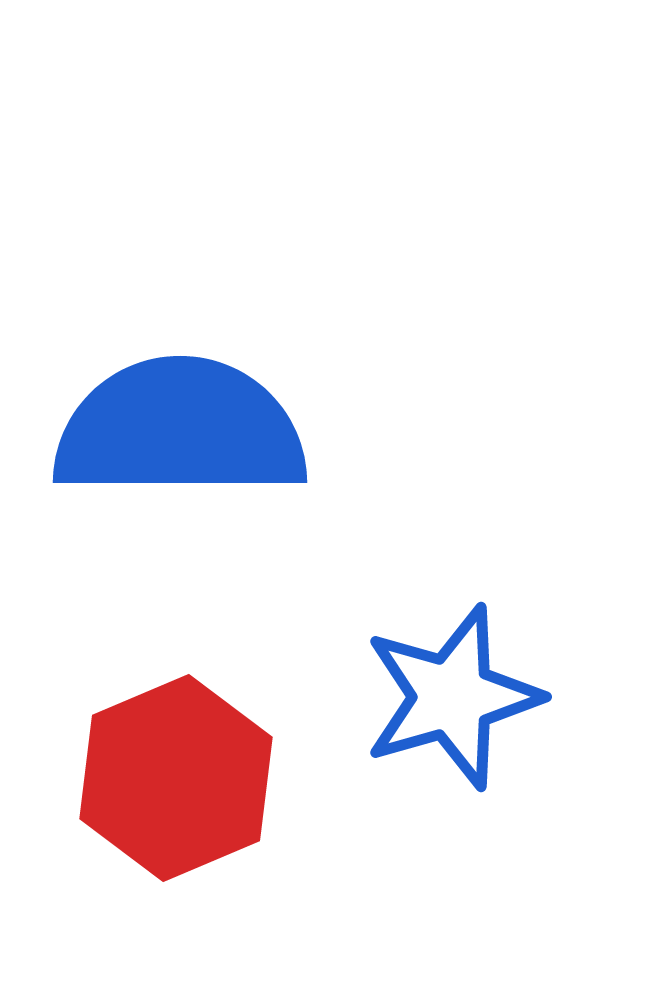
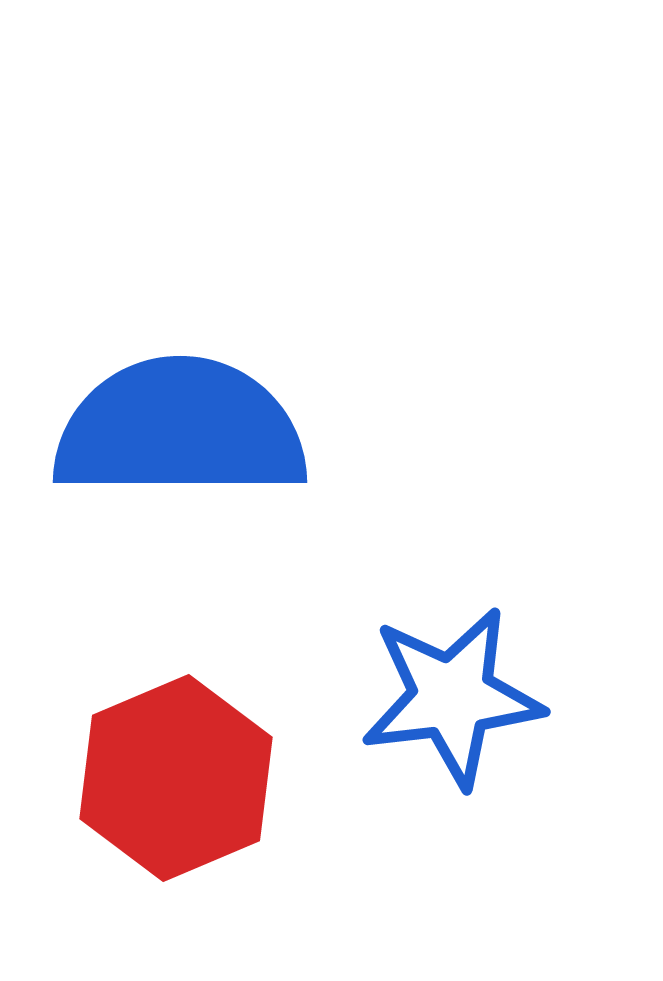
blue star: rotated 9 degrees clockwise
